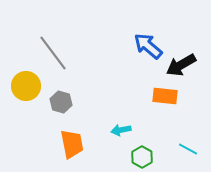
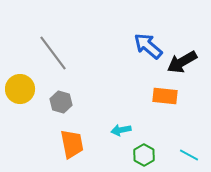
black arrow: moved 1 px right, 3 px up
yellow circle: moved 6 px left, 3 px down
cyan line: moved 1 px right, 6 px down
green hexagon: moved 2 px right, 2 px up
